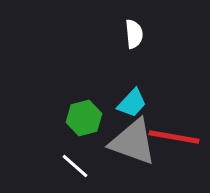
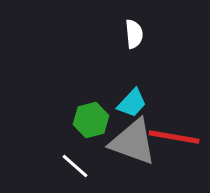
green hexagon: moved 7 px right, 2 px down
